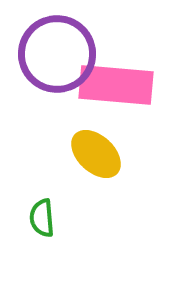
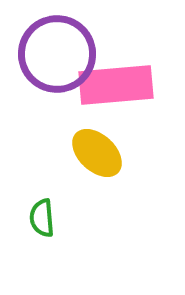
pink rectangle: rotated 10 degrees counterclockwise
yellow ellipse: moved 1 px right, 1 px up
